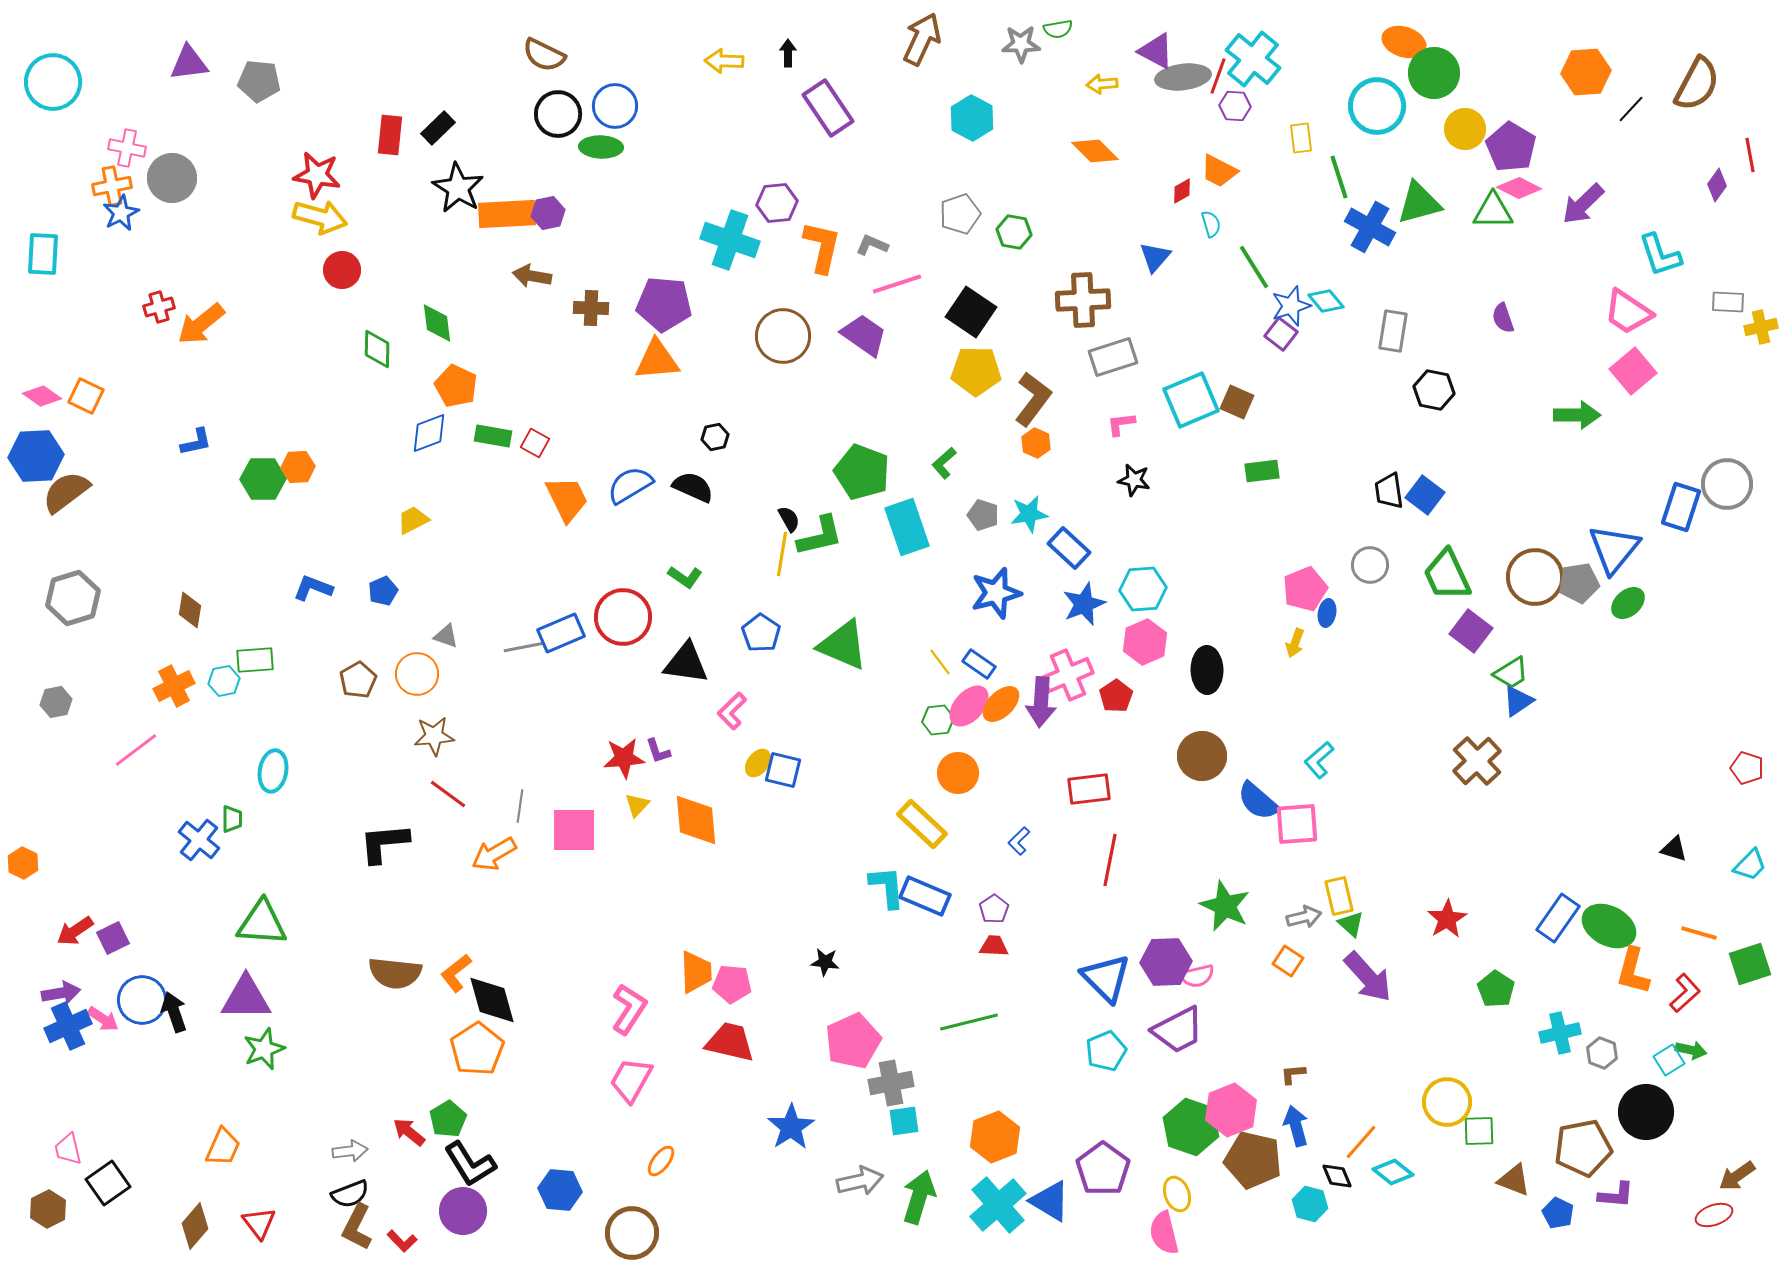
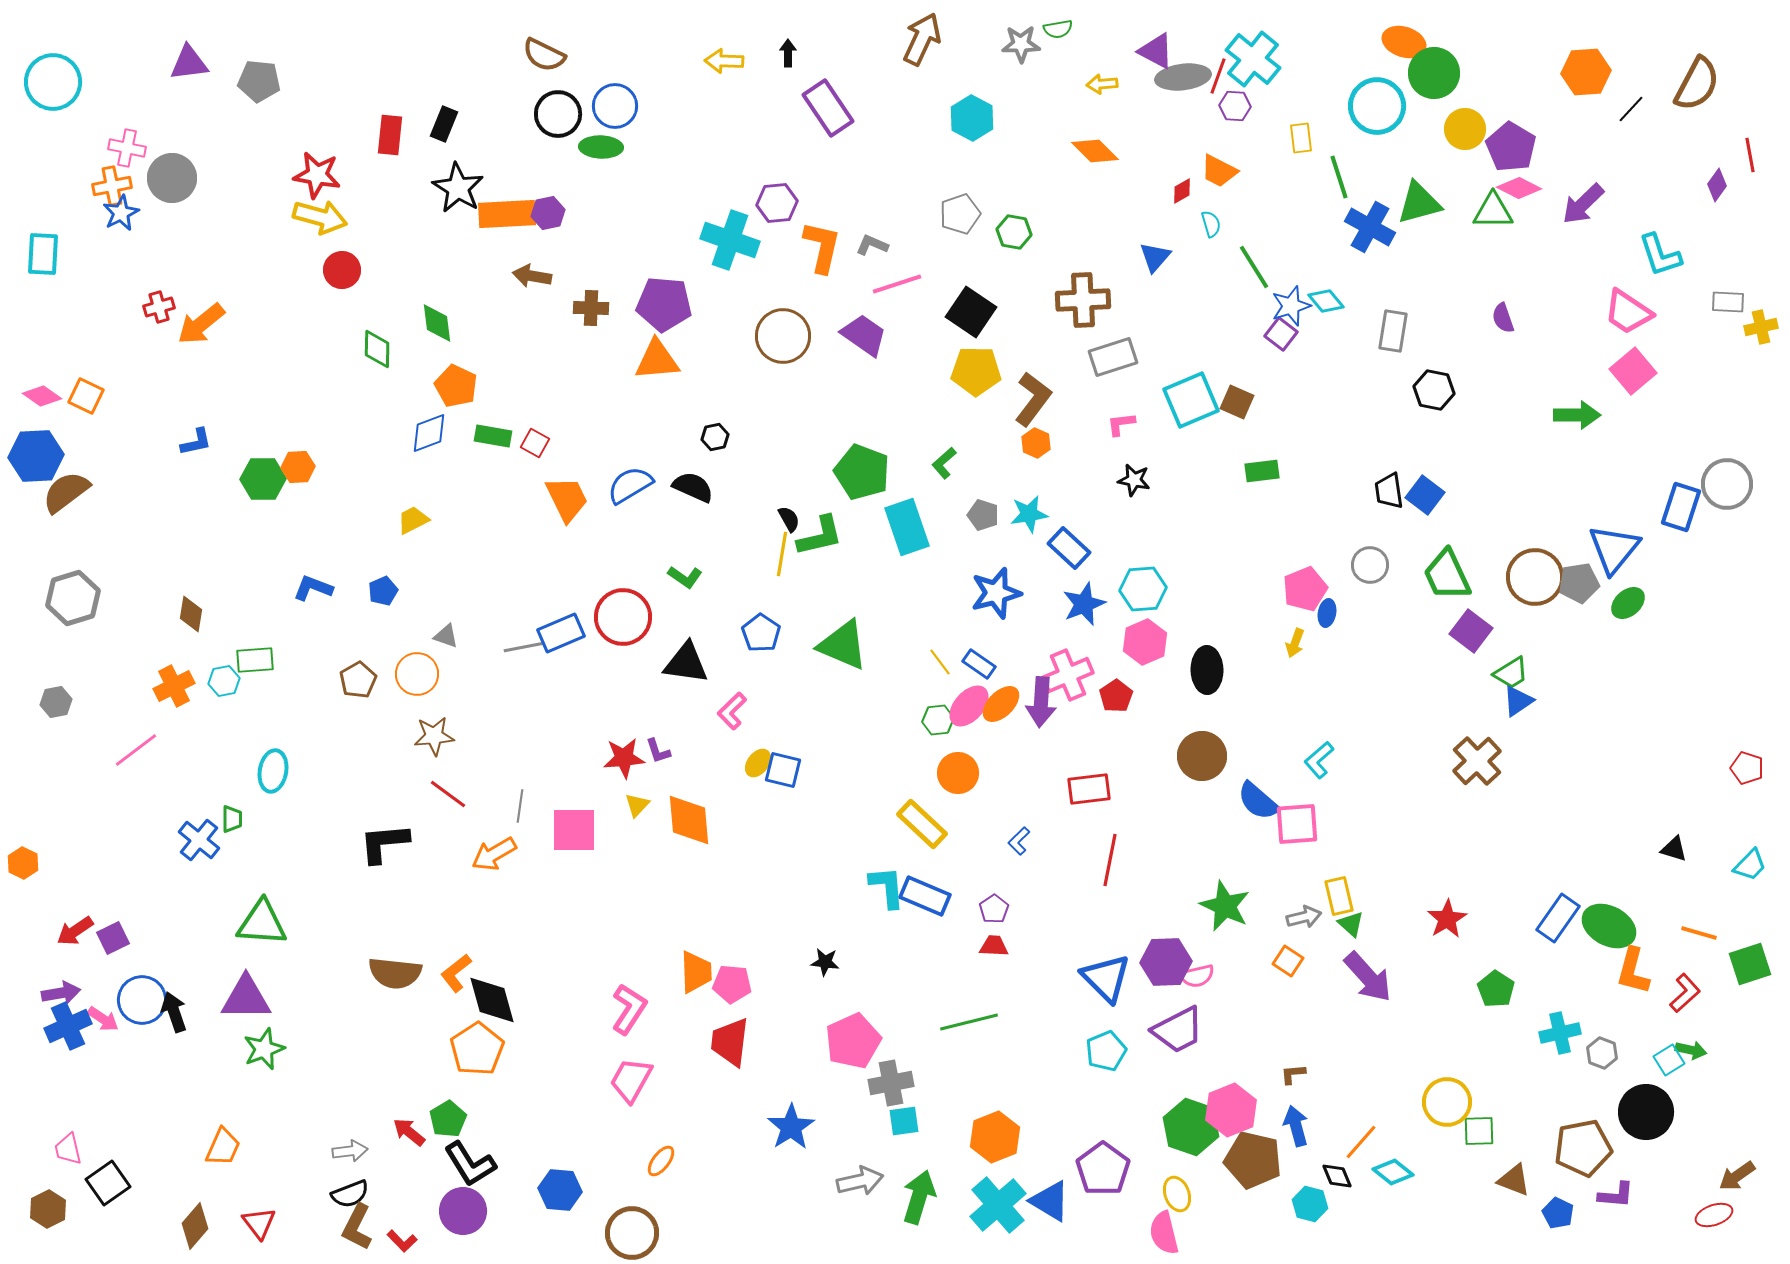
black rectangle at (438, 128): moved 6 px right, 4 px up; rotated 24 degrees counterclockwise
brown diamond at (190, 610): moved 1 px right, 4 px down
orange diamond at (696, 820): moved 7 px left
red trapezoid at (730, 1042): rotated 96 degrees counterclockwise
